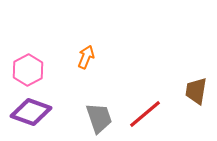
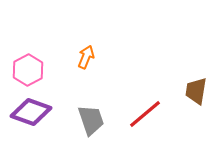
gray trapezoid: moved 8 px left, 2 px down
